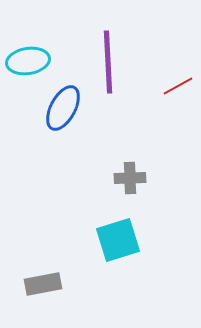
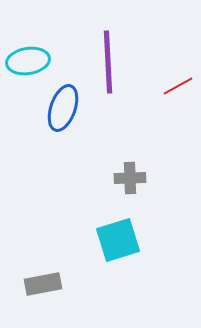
blue ellipse: rotated 9 degrees counterclockwise
